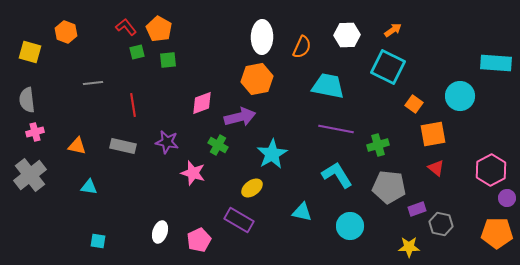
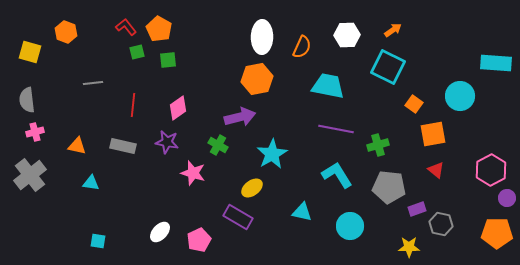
pink diamond at (202, 103): moved 24 px left, 5 px down; rotated 15 degrees counterclockwise
red line at (133, 105): rotated 15 degrees clockwise
red triangle at (436, 168): moved 2 px down
cyan triangle at (89, 187): moved 2 px right, 4 px up
purple rectangle at (239, 220): moved 1 px left, 3 px up
white ellipse at (160, 232): rotated 25 degrees clockwise
